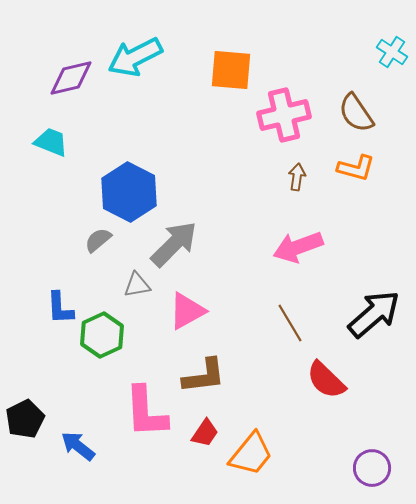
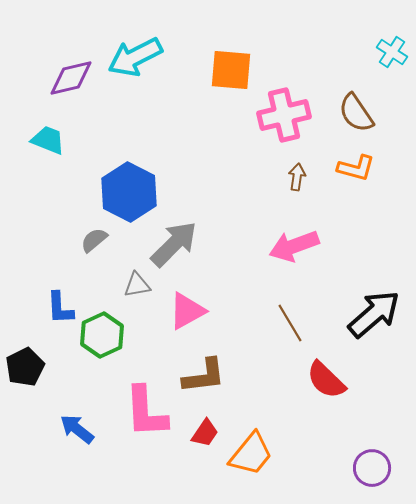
cyan trapezoid: moved 3 px left, 2 px up
gray semicircle: moved 4 px left
pink arrow: moved 4 px left, 1 px up
black pentagon: moved 52 px up
blue arrow: moved 1 px left, 17 px up
